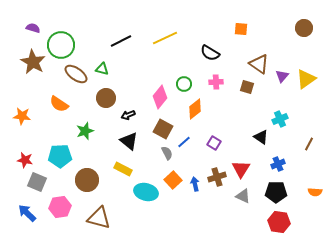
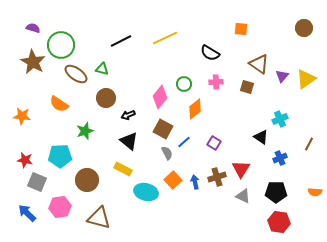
blue cross at (278, 164): moved 2 px right, 6 px up
blue arrow at (195, 184): moved 2 px up
